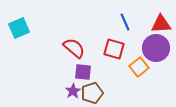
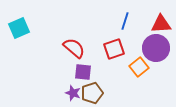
blue line: moved 1 px up; rotated 42 degrees clockwise
red square: rotated 35 degrees counterclockwise
purple star: moved 2 px down; rotated 21 degrees counterclockwise
